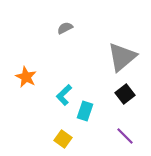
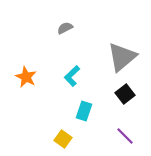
cyan L-shape: moved 8 px right, 19 px up
cyan rectangle: moved 1 px left
